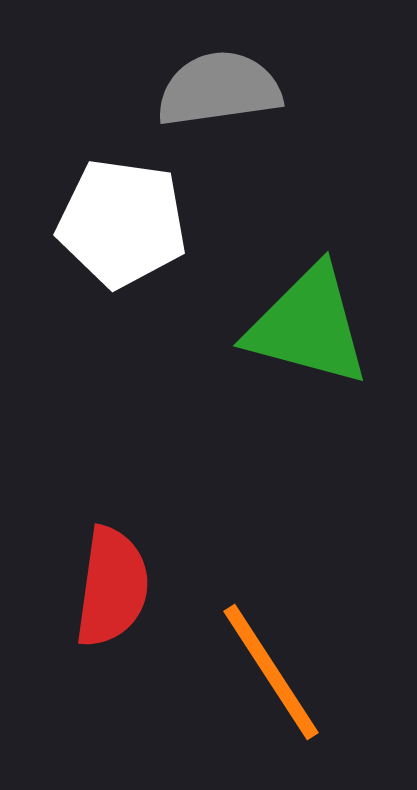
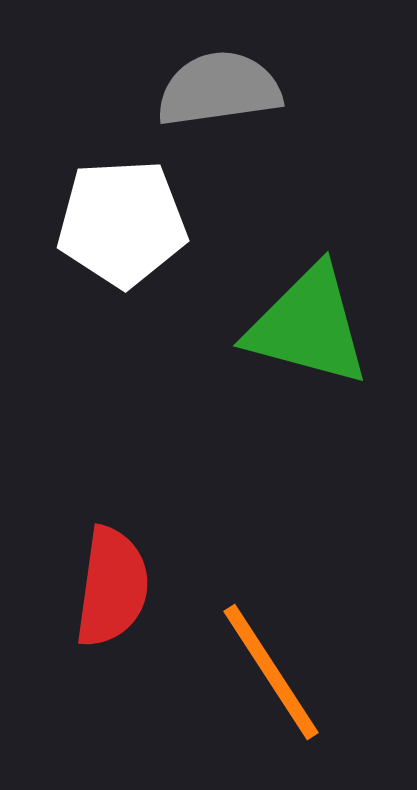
white pentagon: rotated 11 degrees counterclockwise
